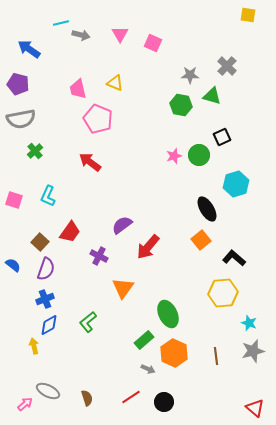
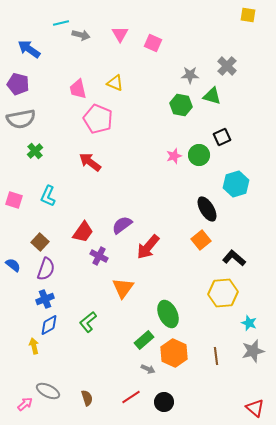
red trapezoid at (70, 232): moved 13 px right
